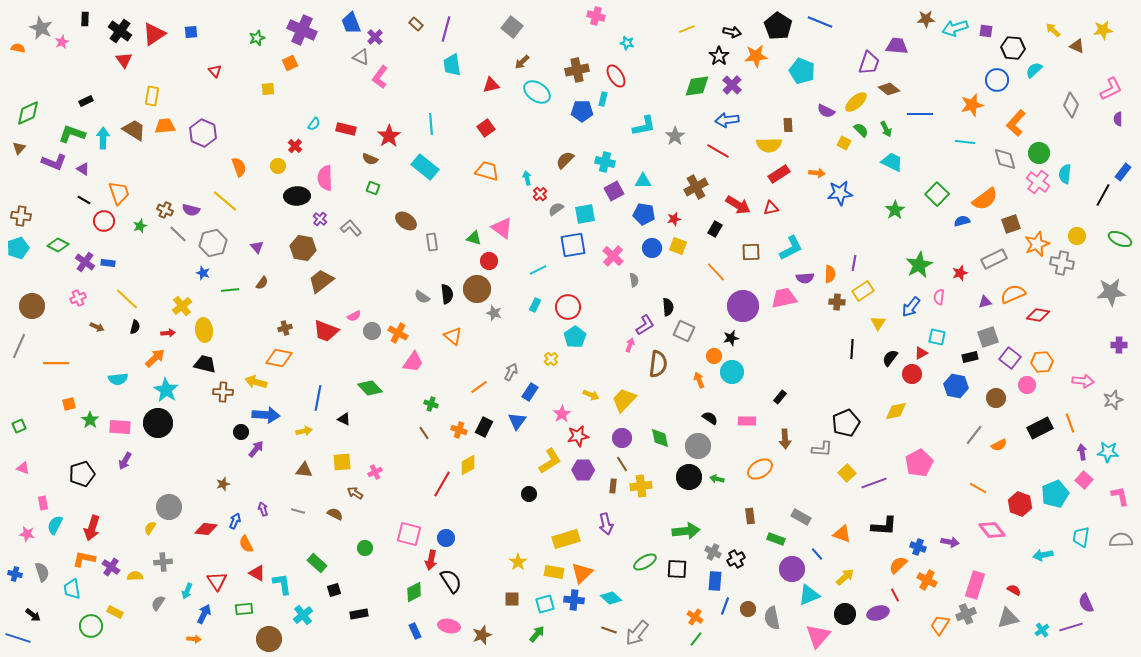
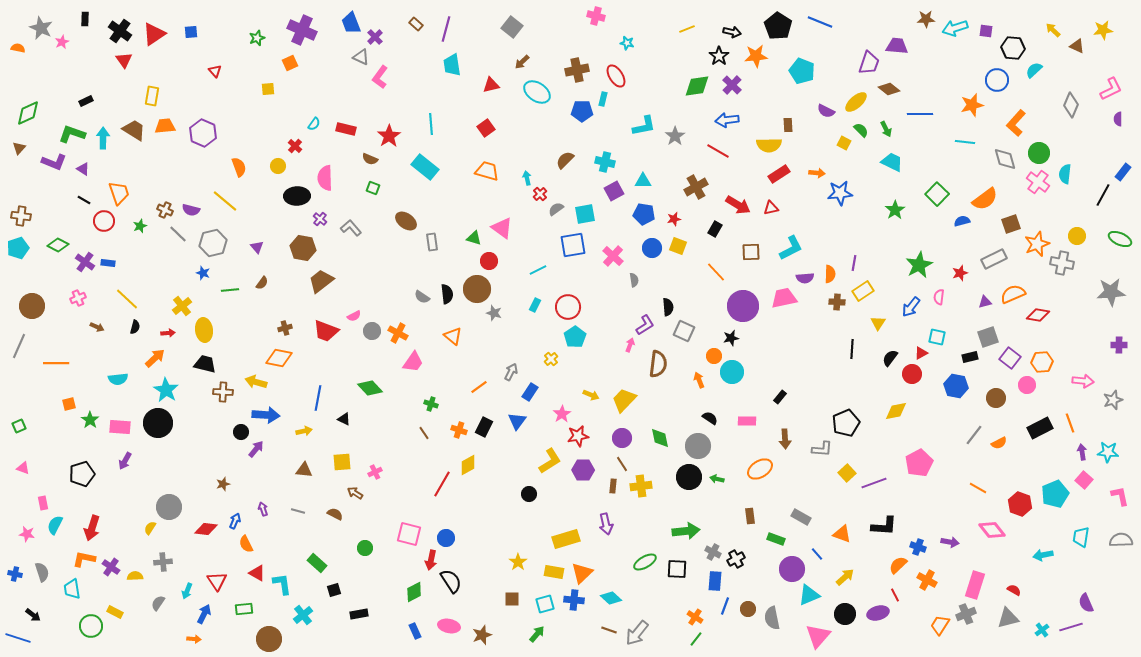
orange semicircle at (999, 445): moved 2 px up
